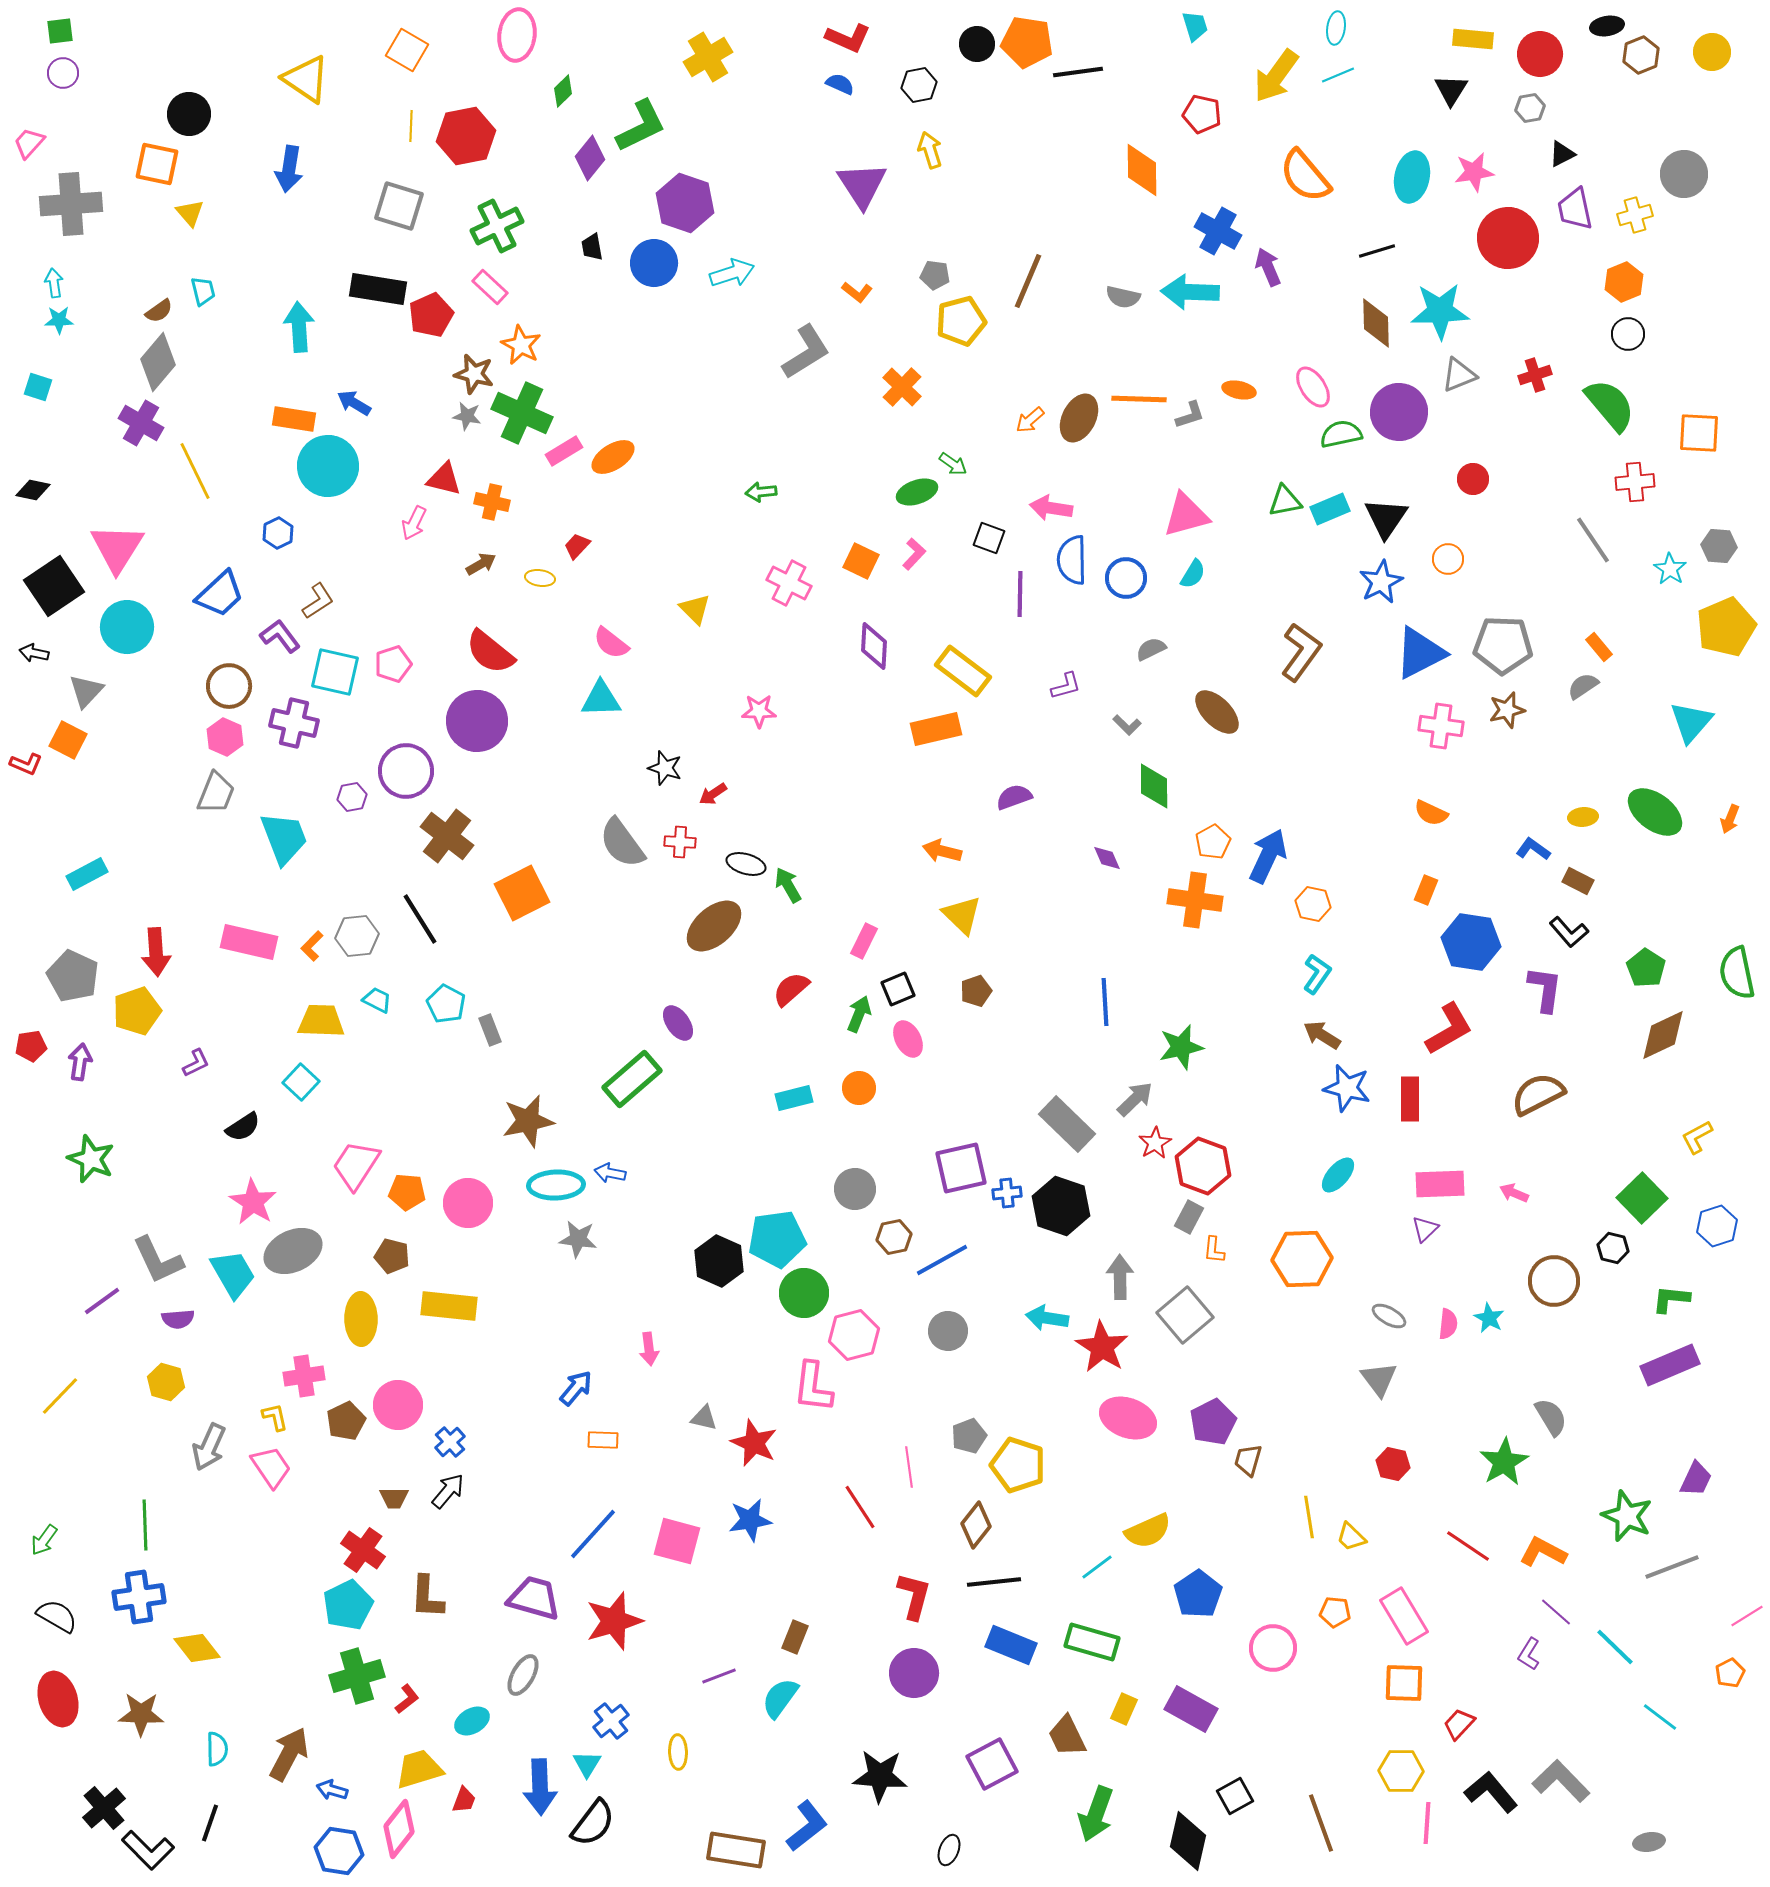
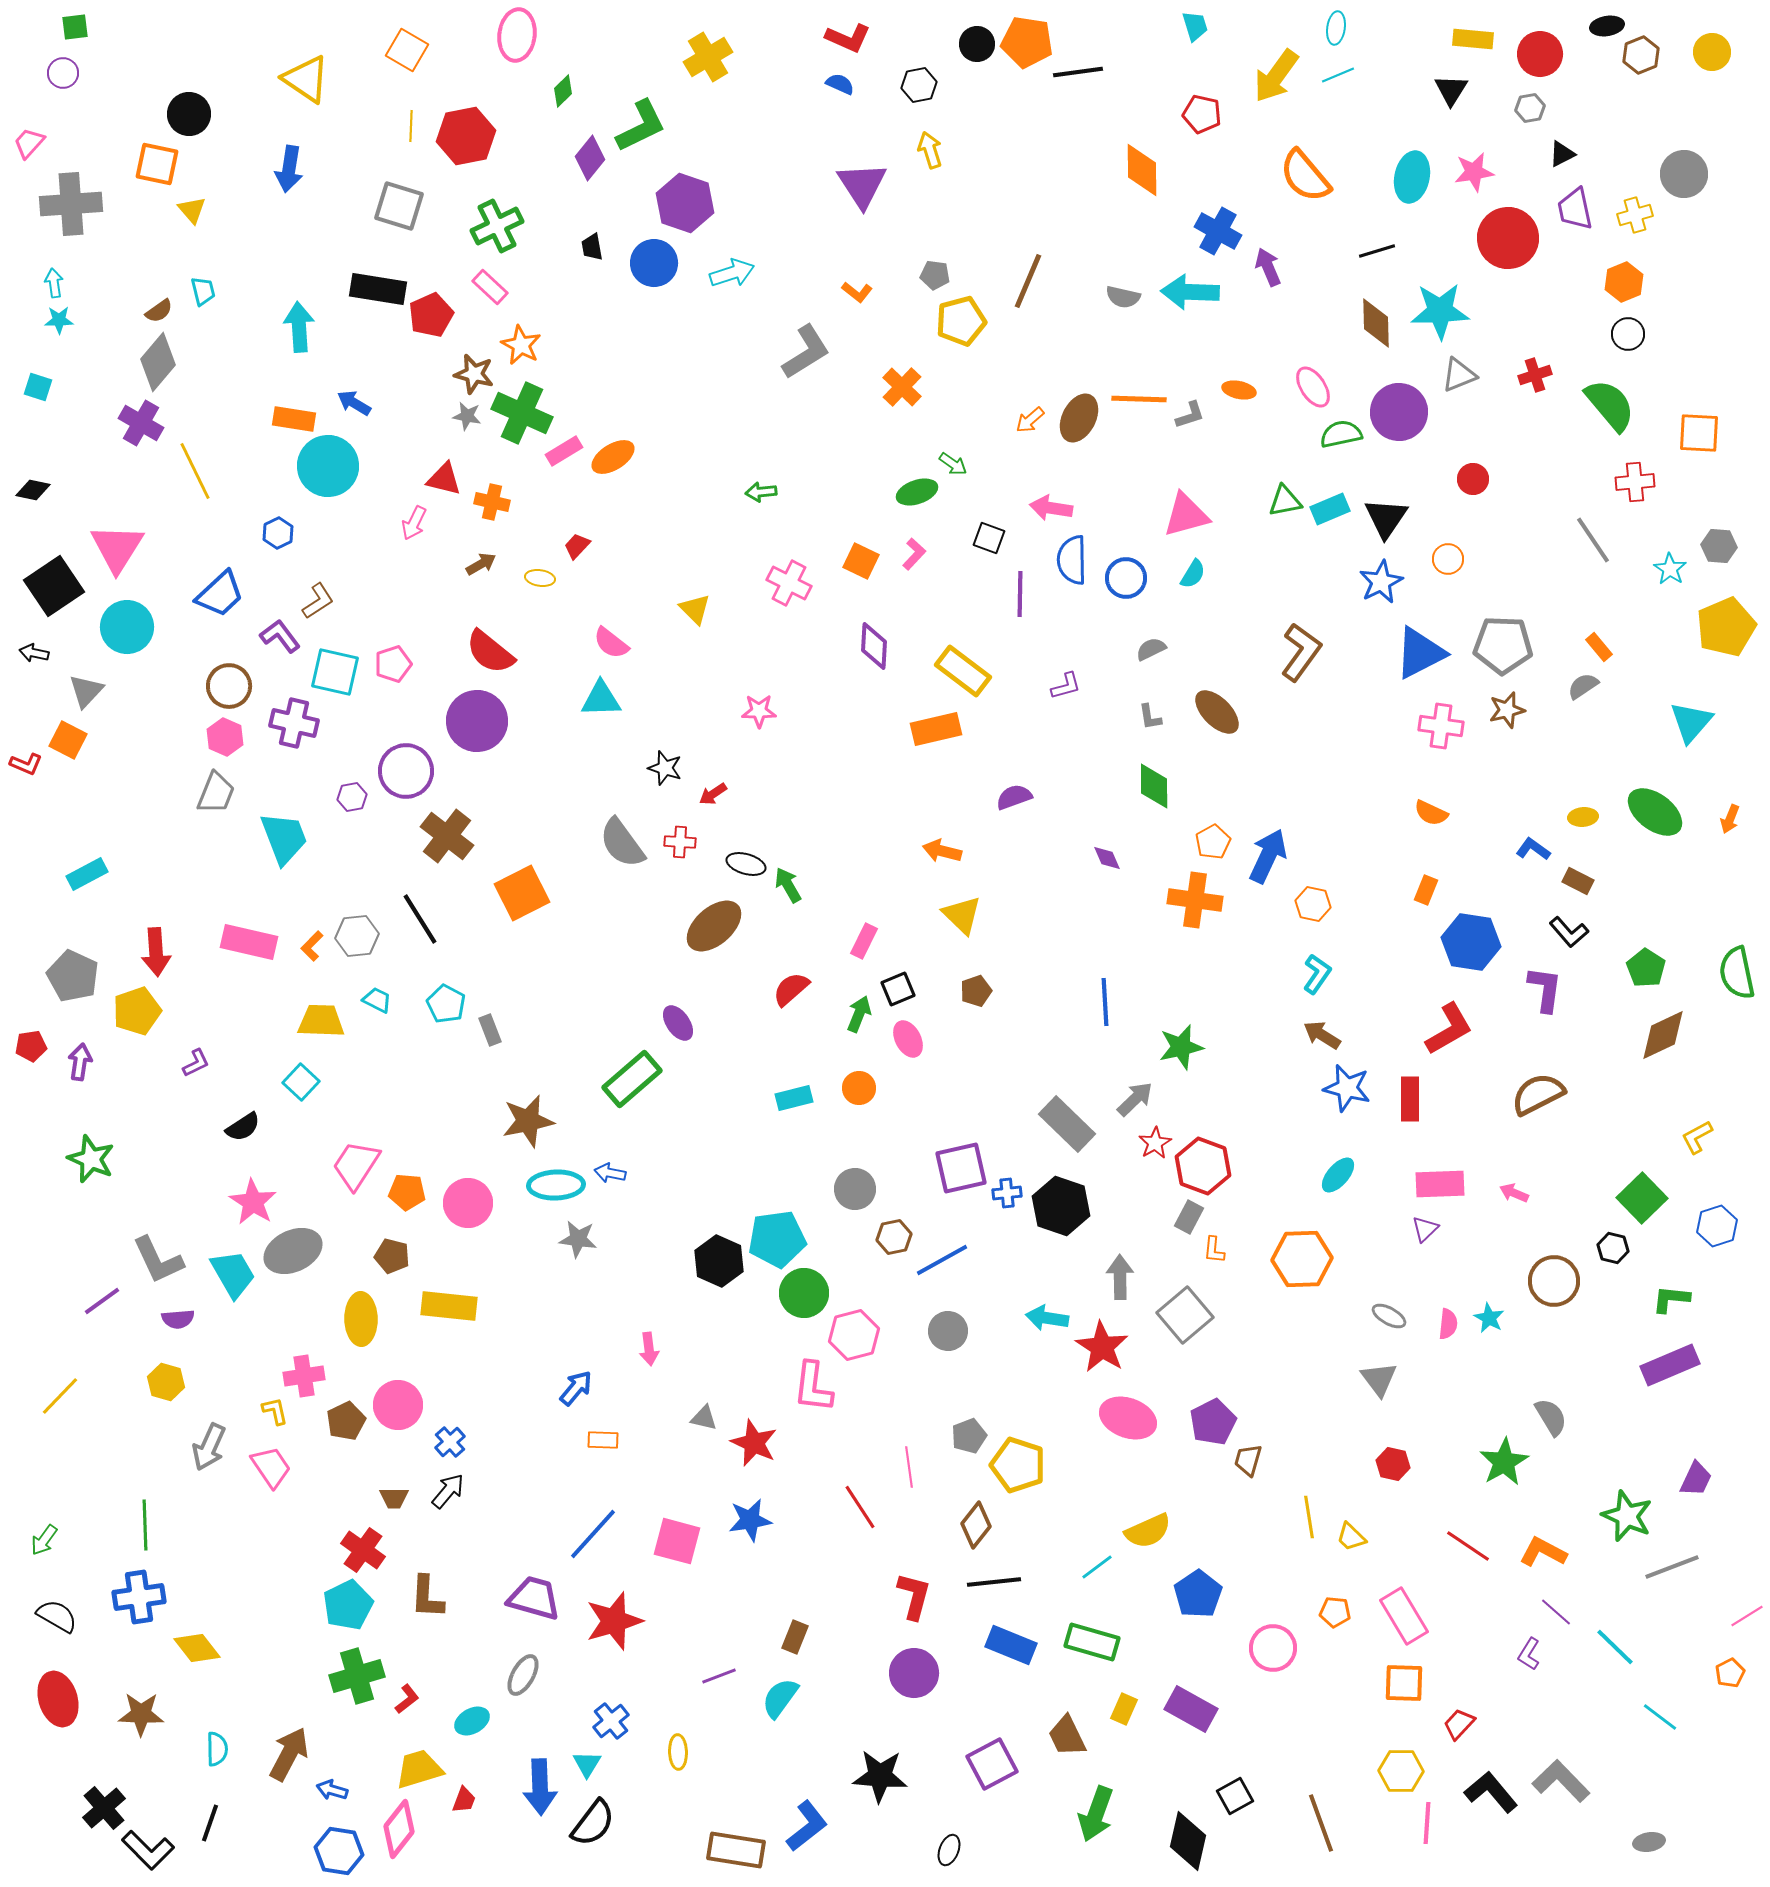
green square at (60, 31): moved 15 px right, 4 px up
yellow triangle at (190, 213): moved 2 px right, 3 px up
gray L-shape at (1127, 725): moved 23 px right, 8 px up; rotated 36 degrees clockwise
yellow L-shape at (275, 1417): moved 6 px up
